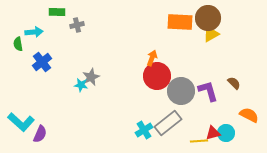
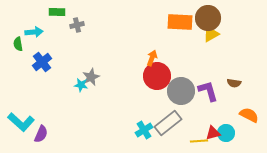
brown semicircle: rotated 144 degrees clockwise
purple semicircle: moved 1 px right
